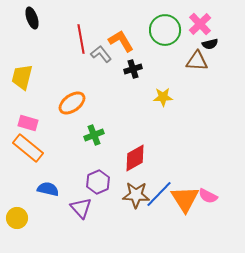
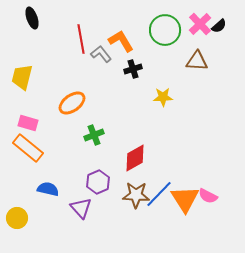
black semicircle: moved 9 px right, 18 px up; rotated 28 degrees counterclockwise
